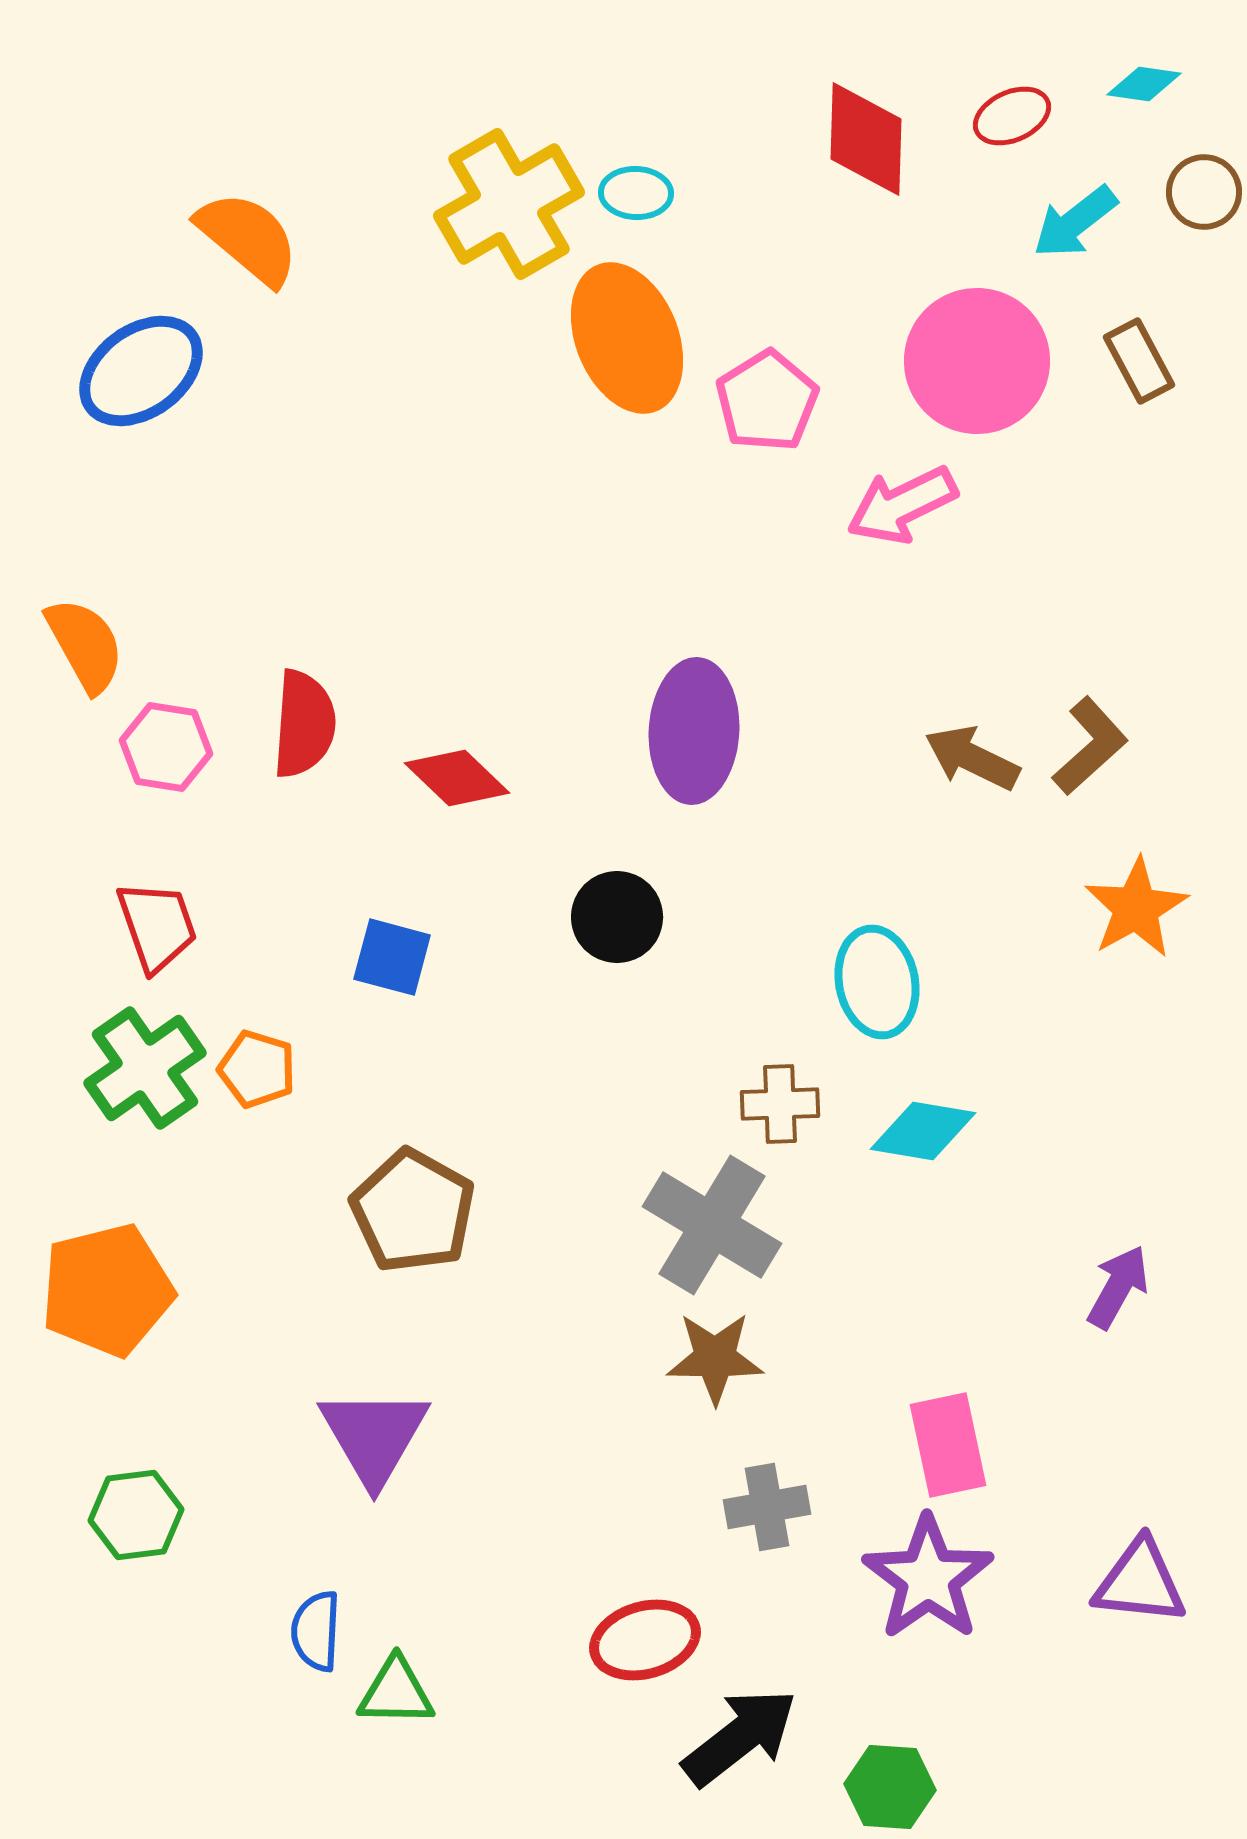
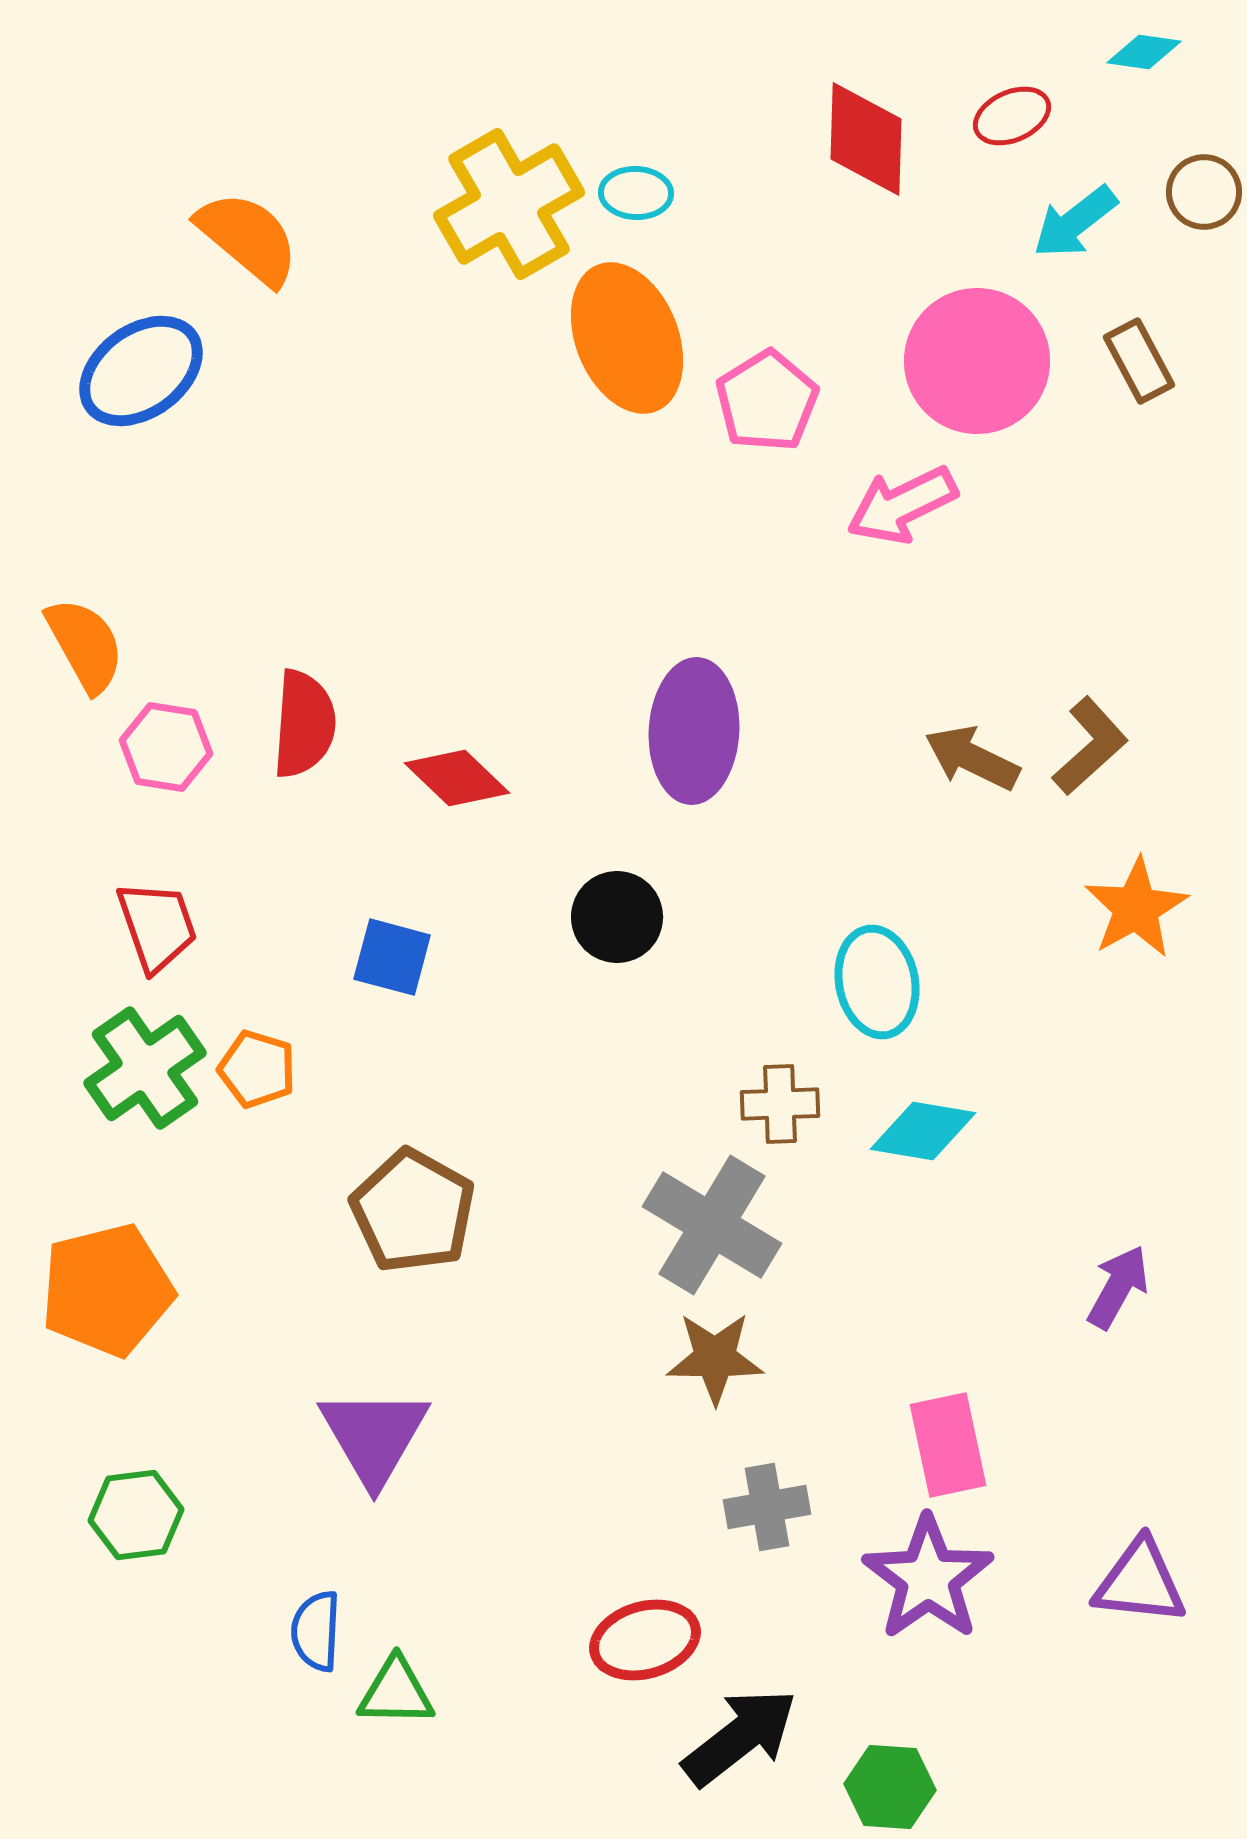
cyan diamond at (1144, 84): moved 32 px up
